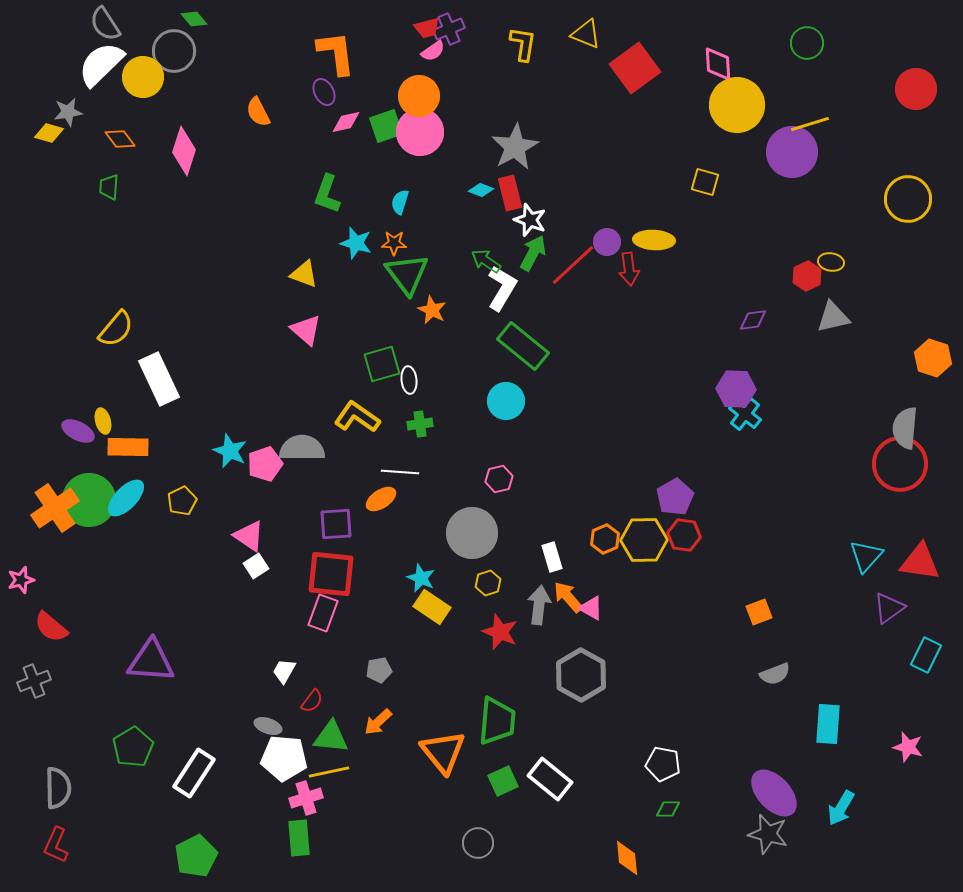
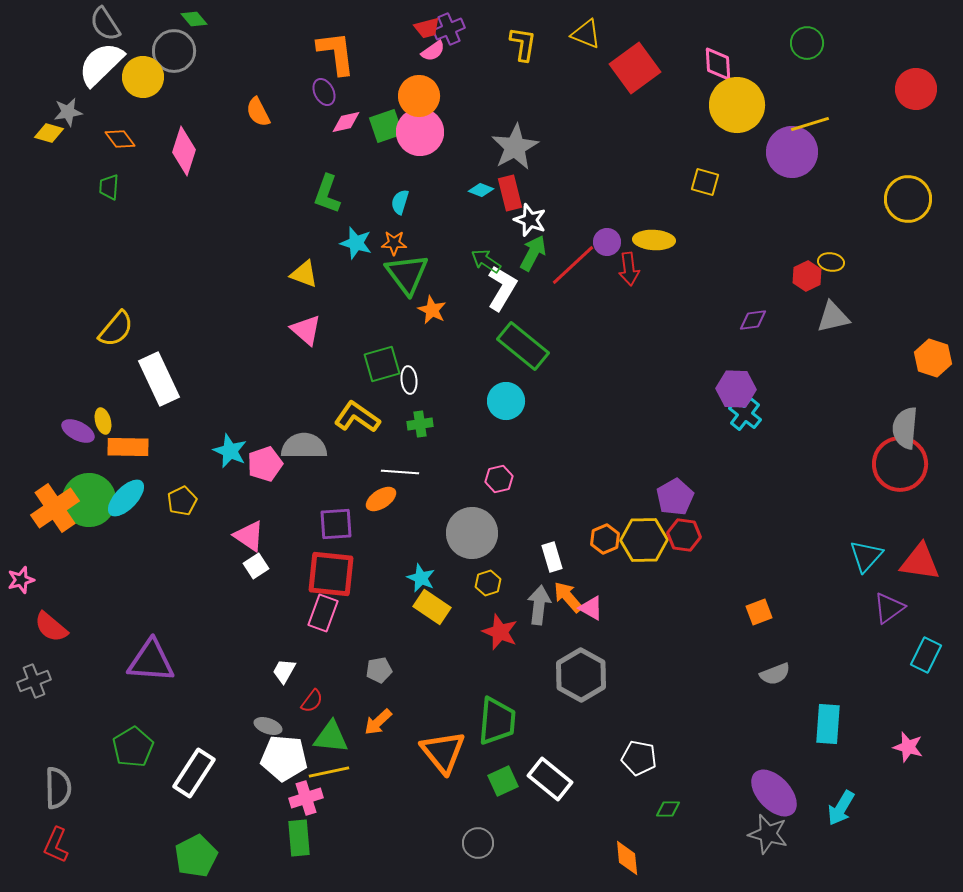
gray semicircle at (302, 448): moved 2 px right, 2 px up
white pentagon at (663, 764): moved 24 px left, 6 px up
